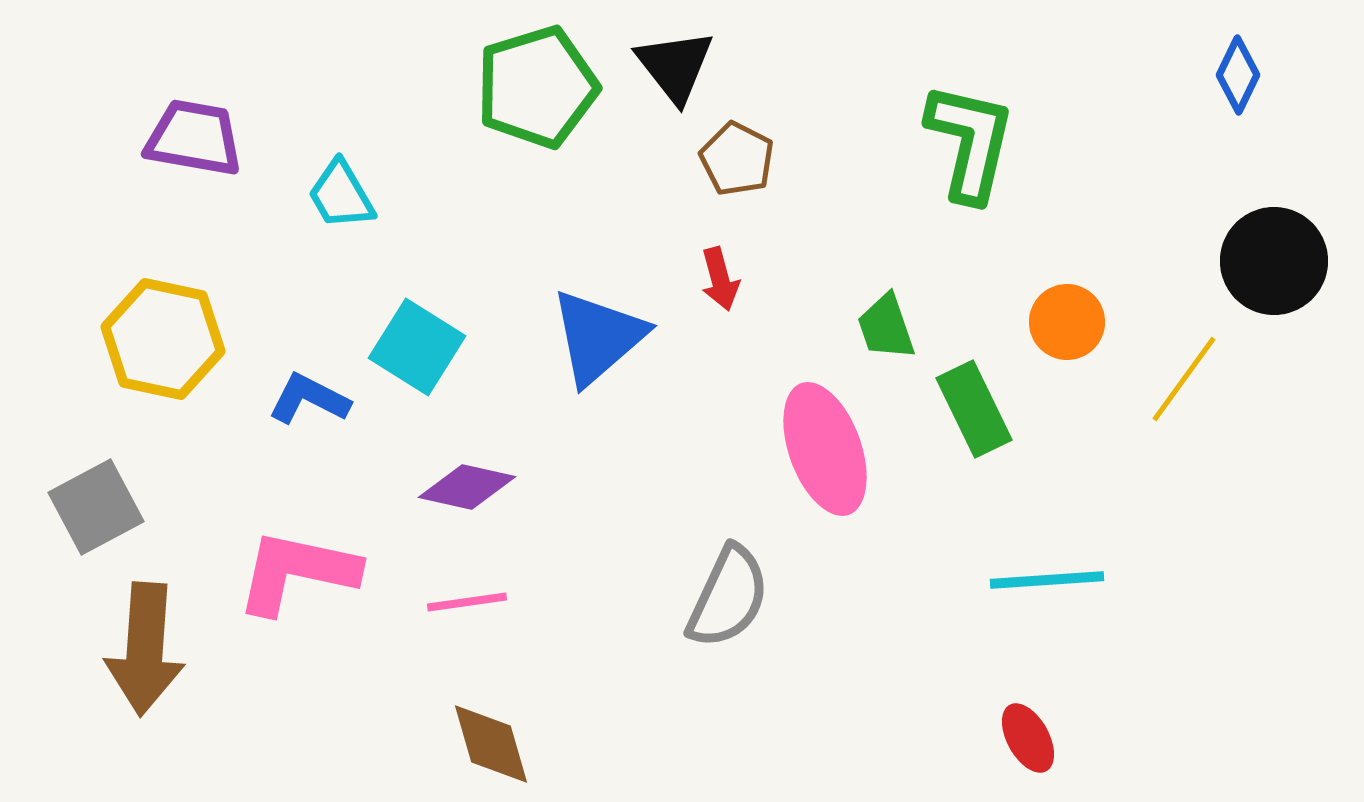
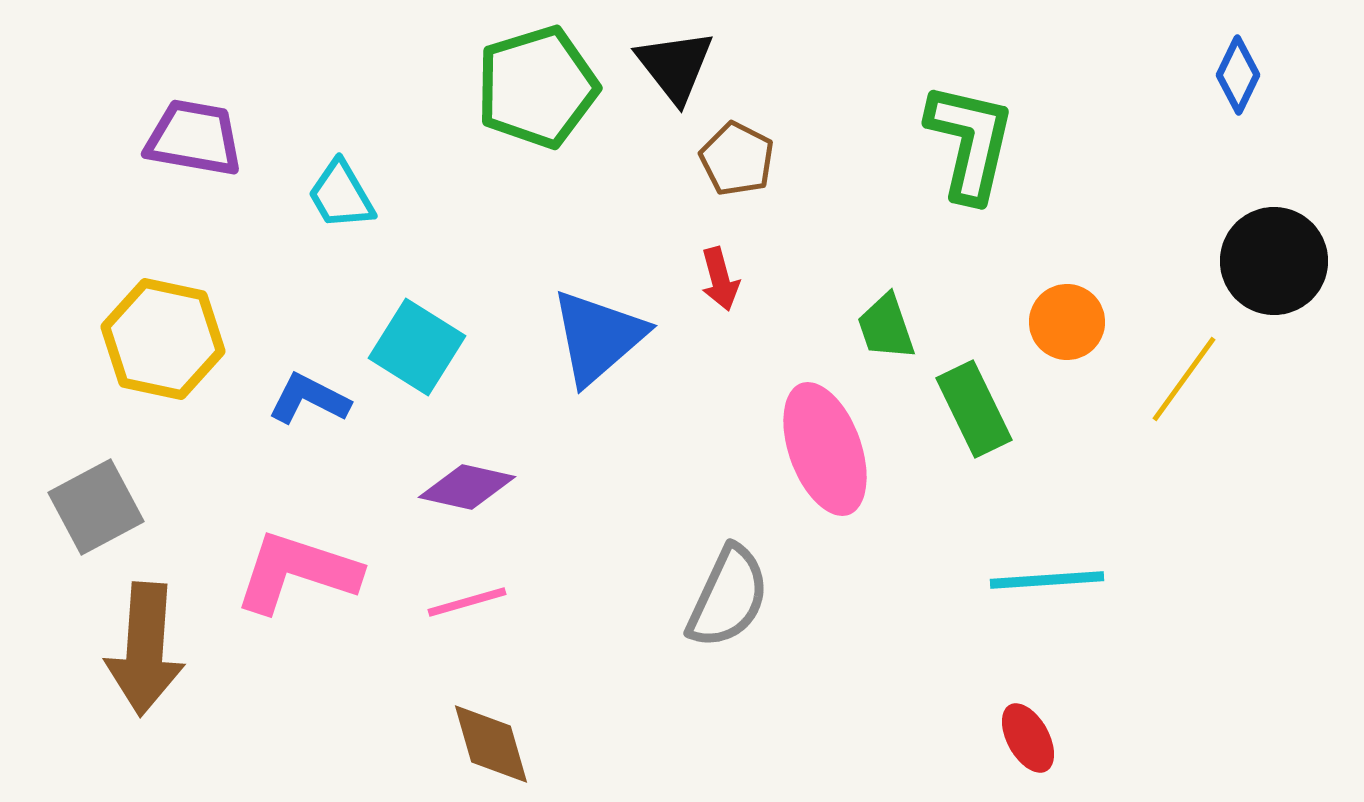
pink L-shape: rotated 6 degrees clockwise
pink line: rotated 8 degrees counterclockwise
